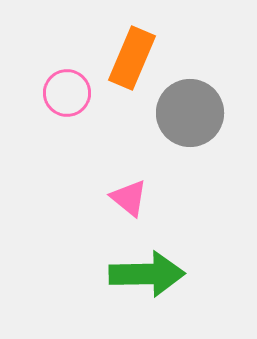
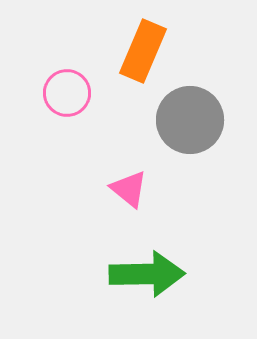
orange rectangle: moved 11 px right, 7 px up
gray circle: moved 7 px down
pink triangle: moved 9 px up
